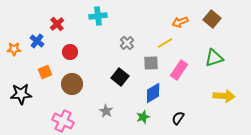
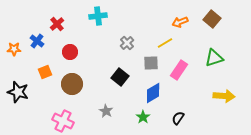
black star: moved 3 px left, 2 px up; rotated 20 degrees clockwise
green star: rotated 16 degrees counterclockwise
